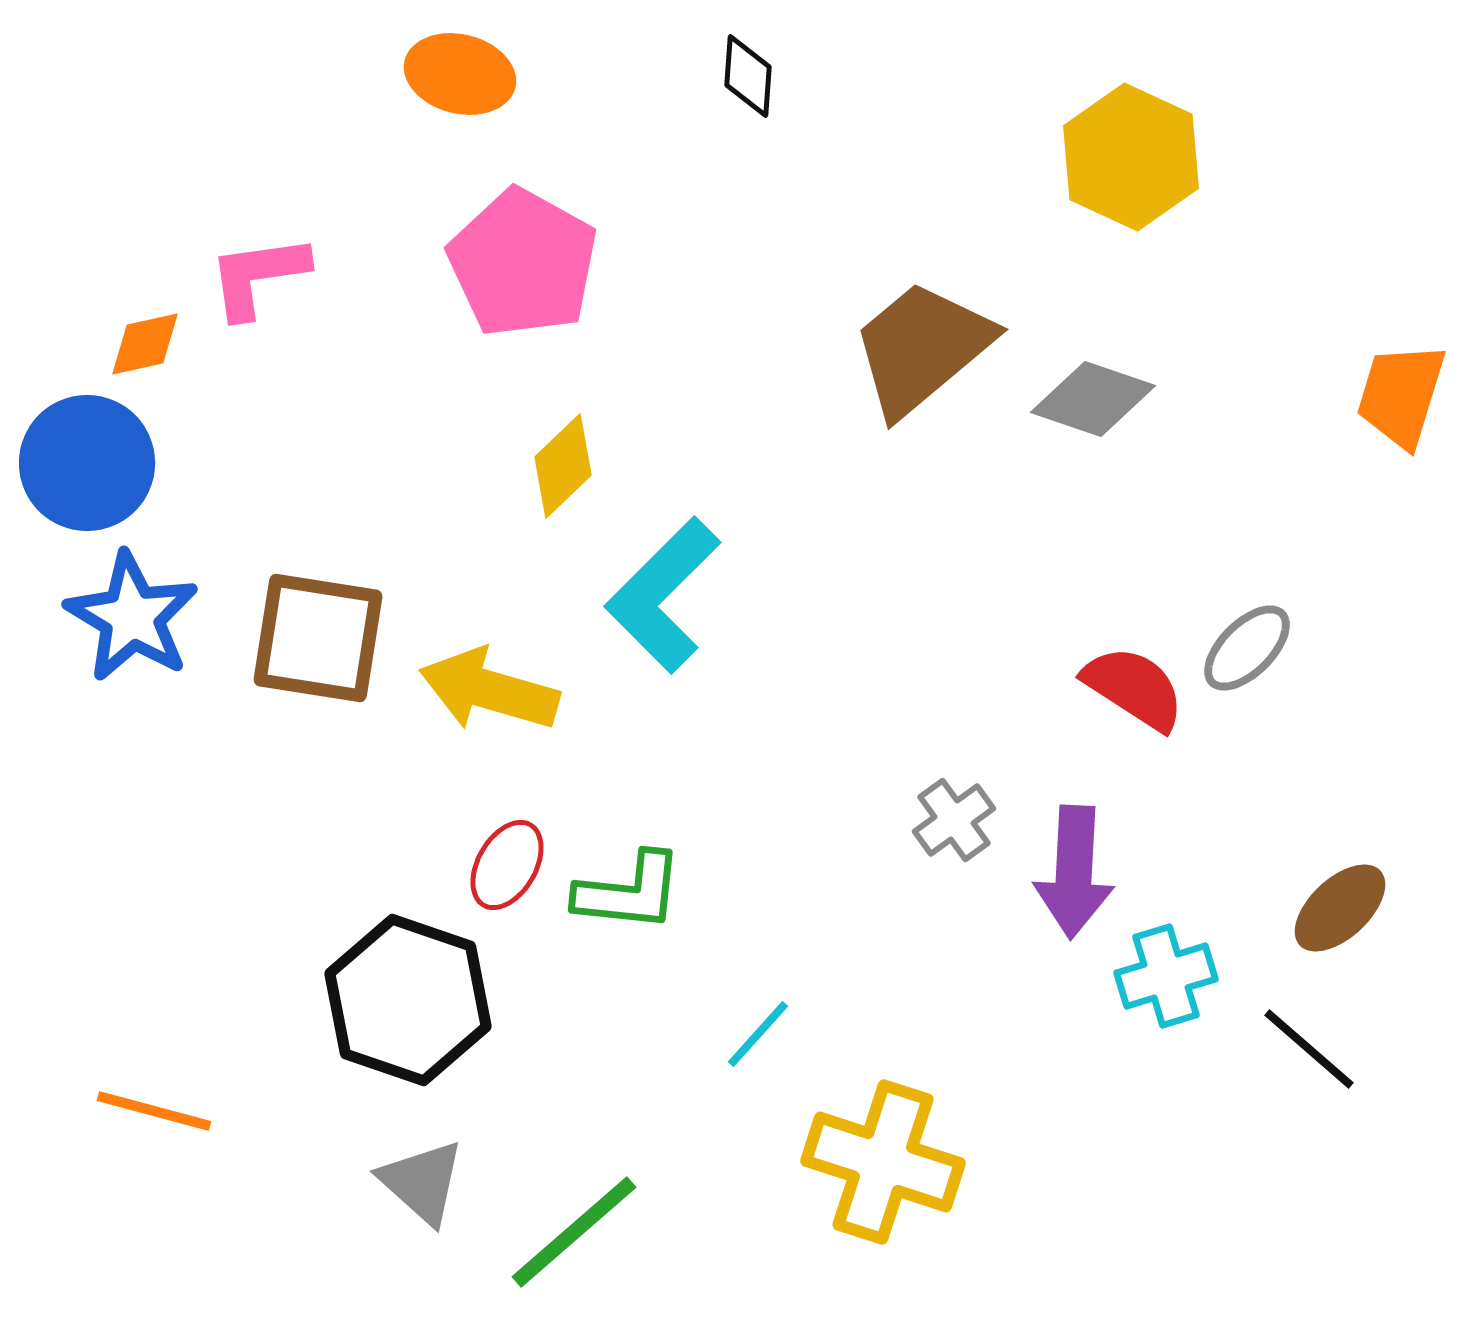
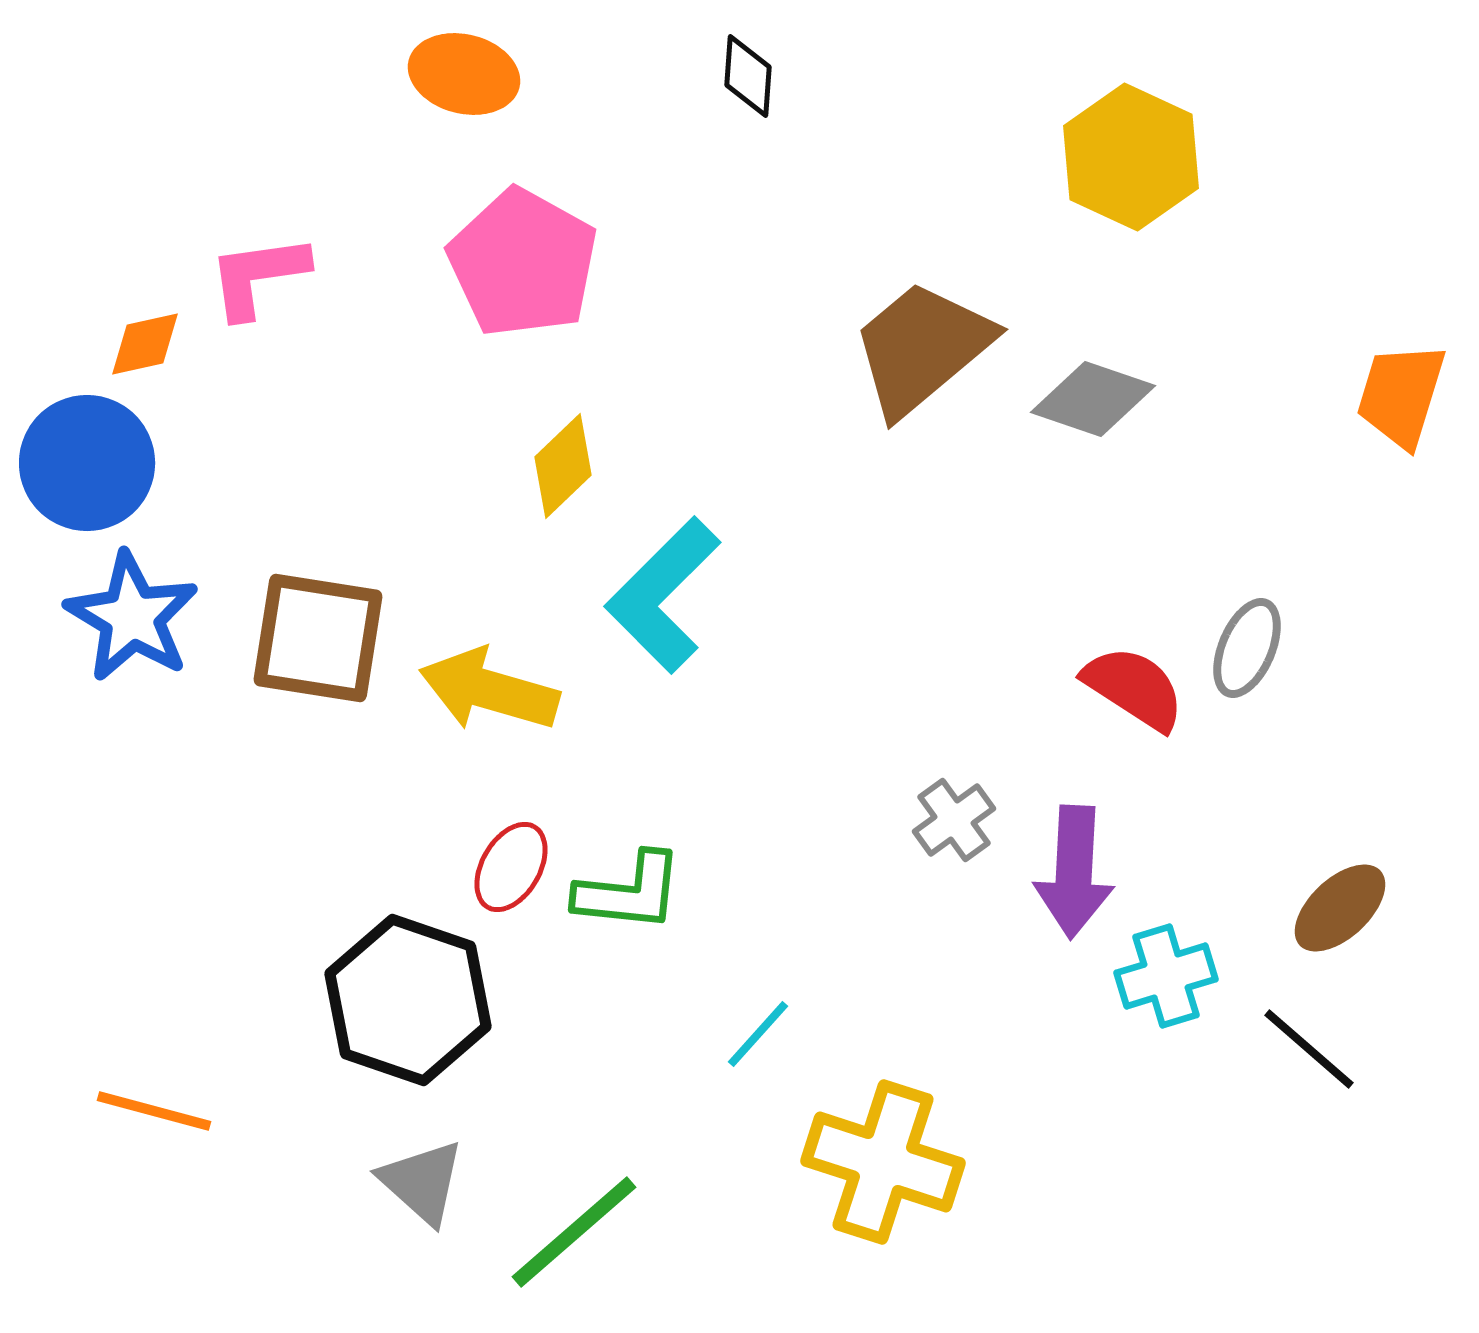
orange ellipse: moved 4 px right
gray ellipse: rotated 22 degrees counterclockwise
red ellipse: moved 4 px right, 2 px down
